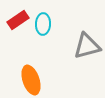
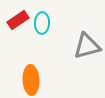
cyan ellipse: moved 1 px left, 1 px up
orange ellipse: rotated 16 degrees clockwise
